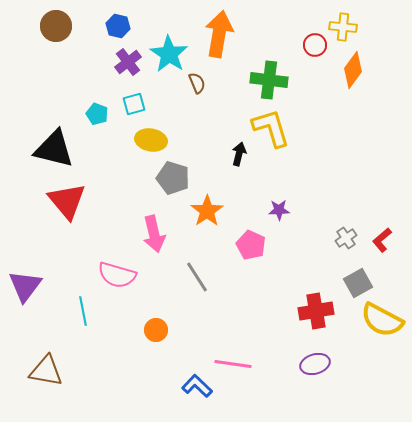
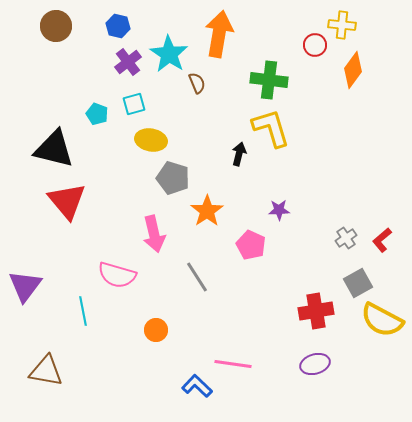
yellow cross: moved 1 px left, 2 px up
